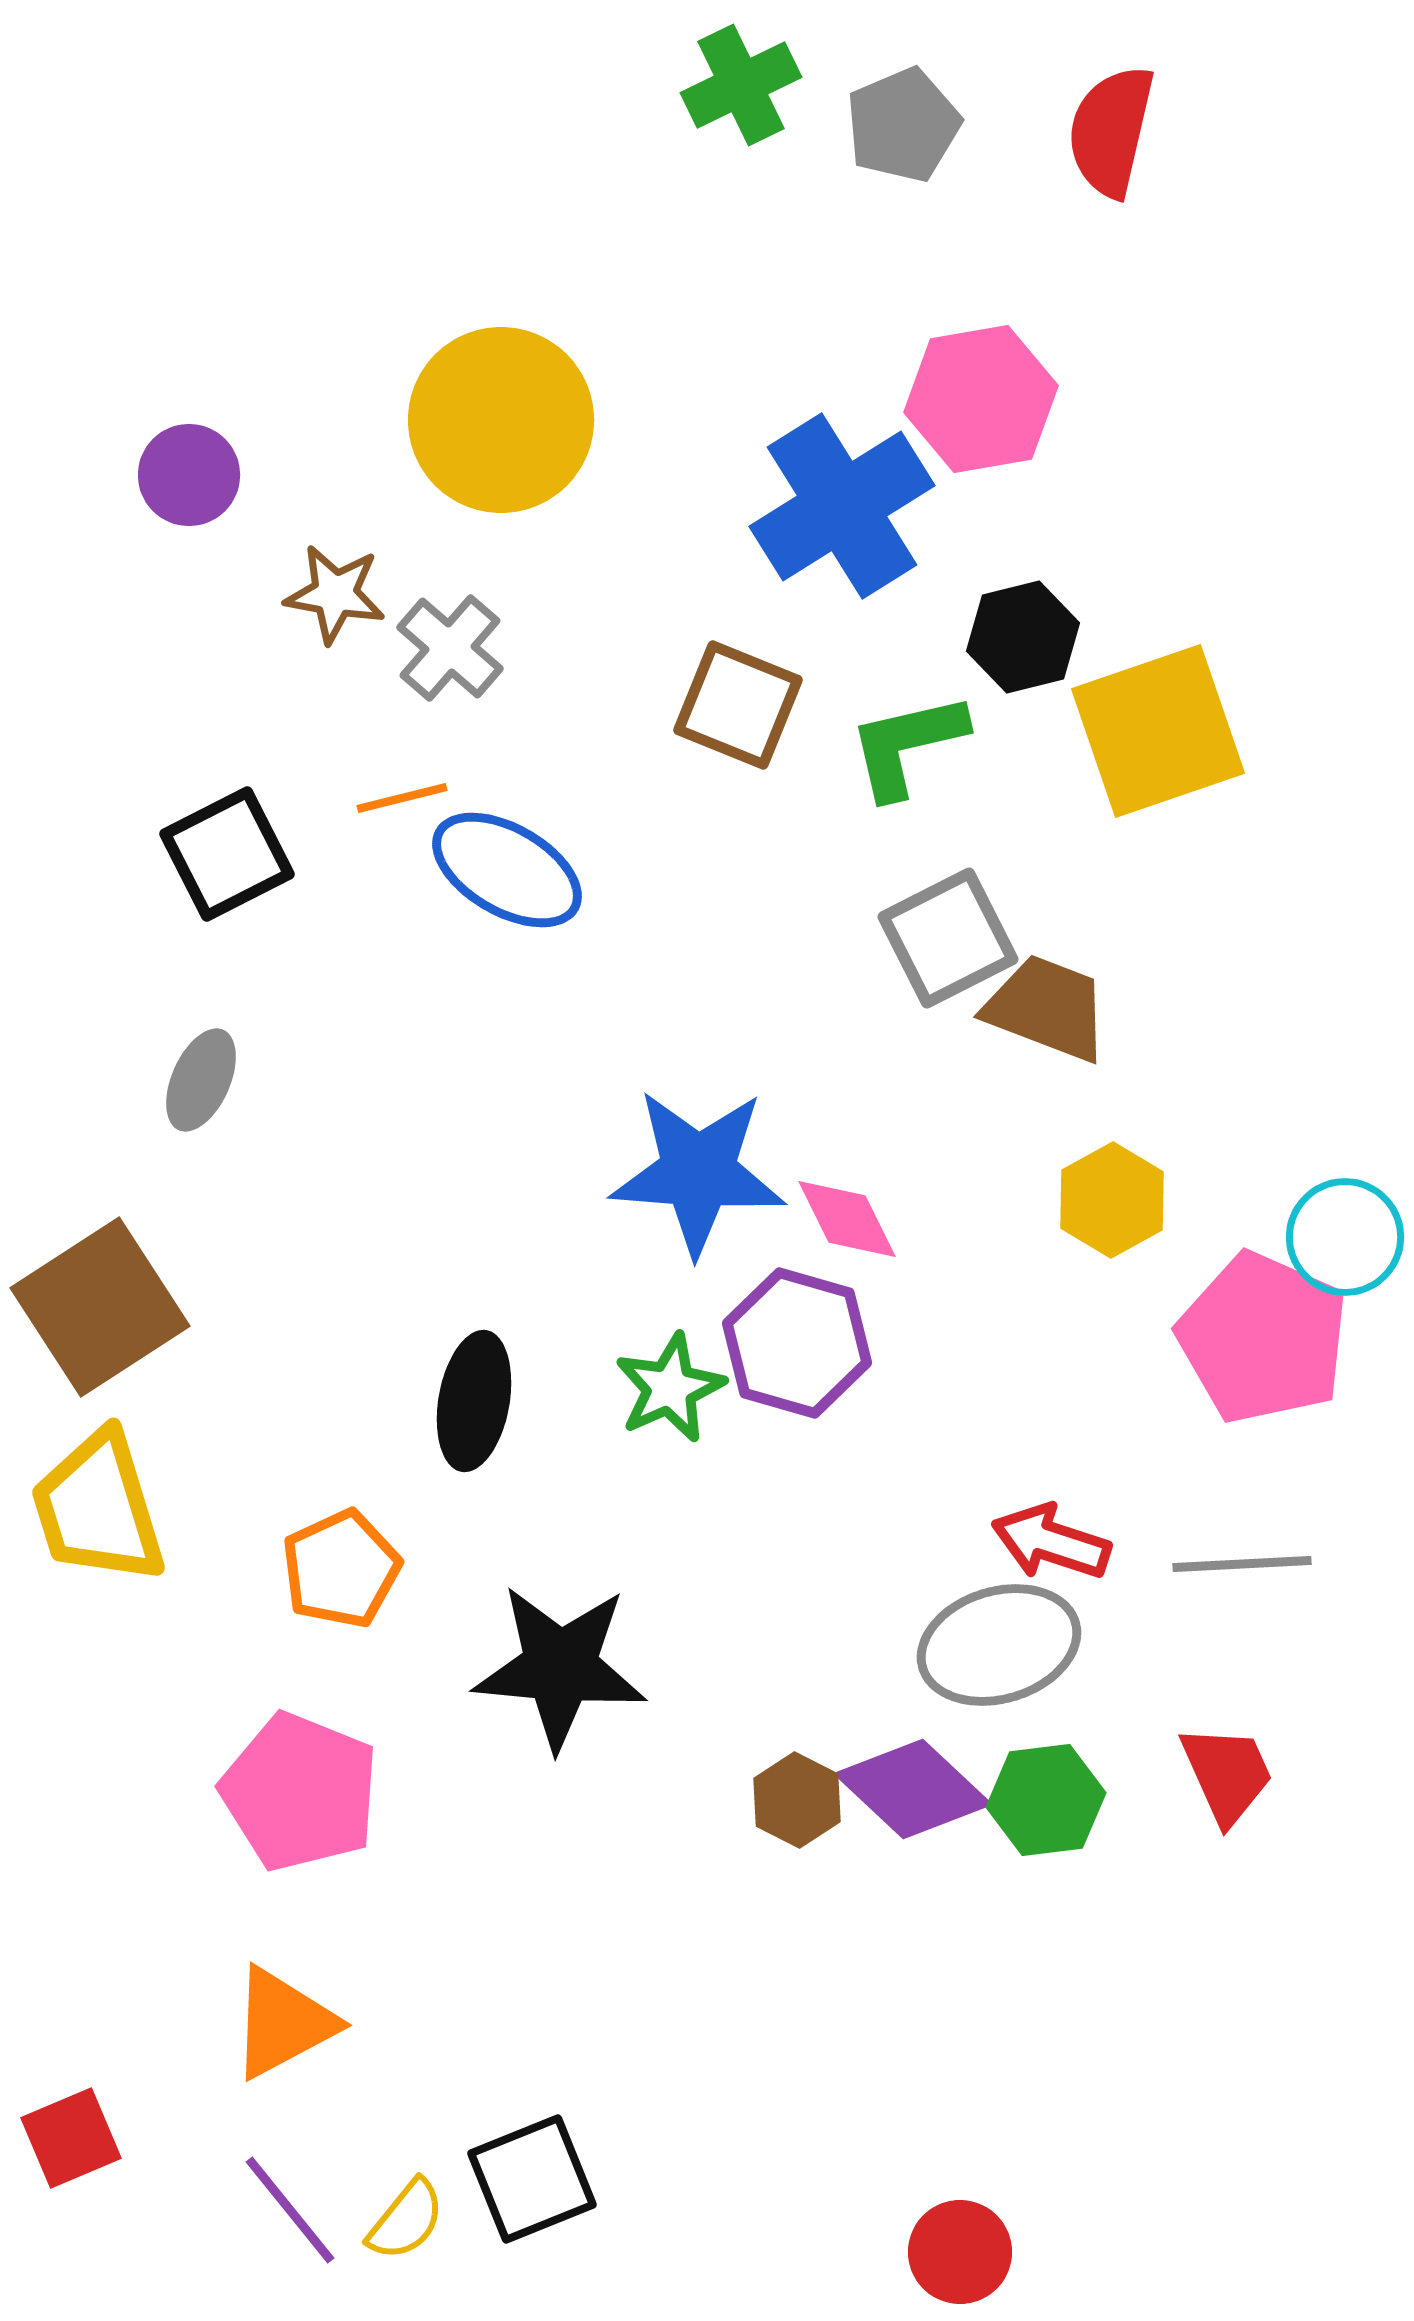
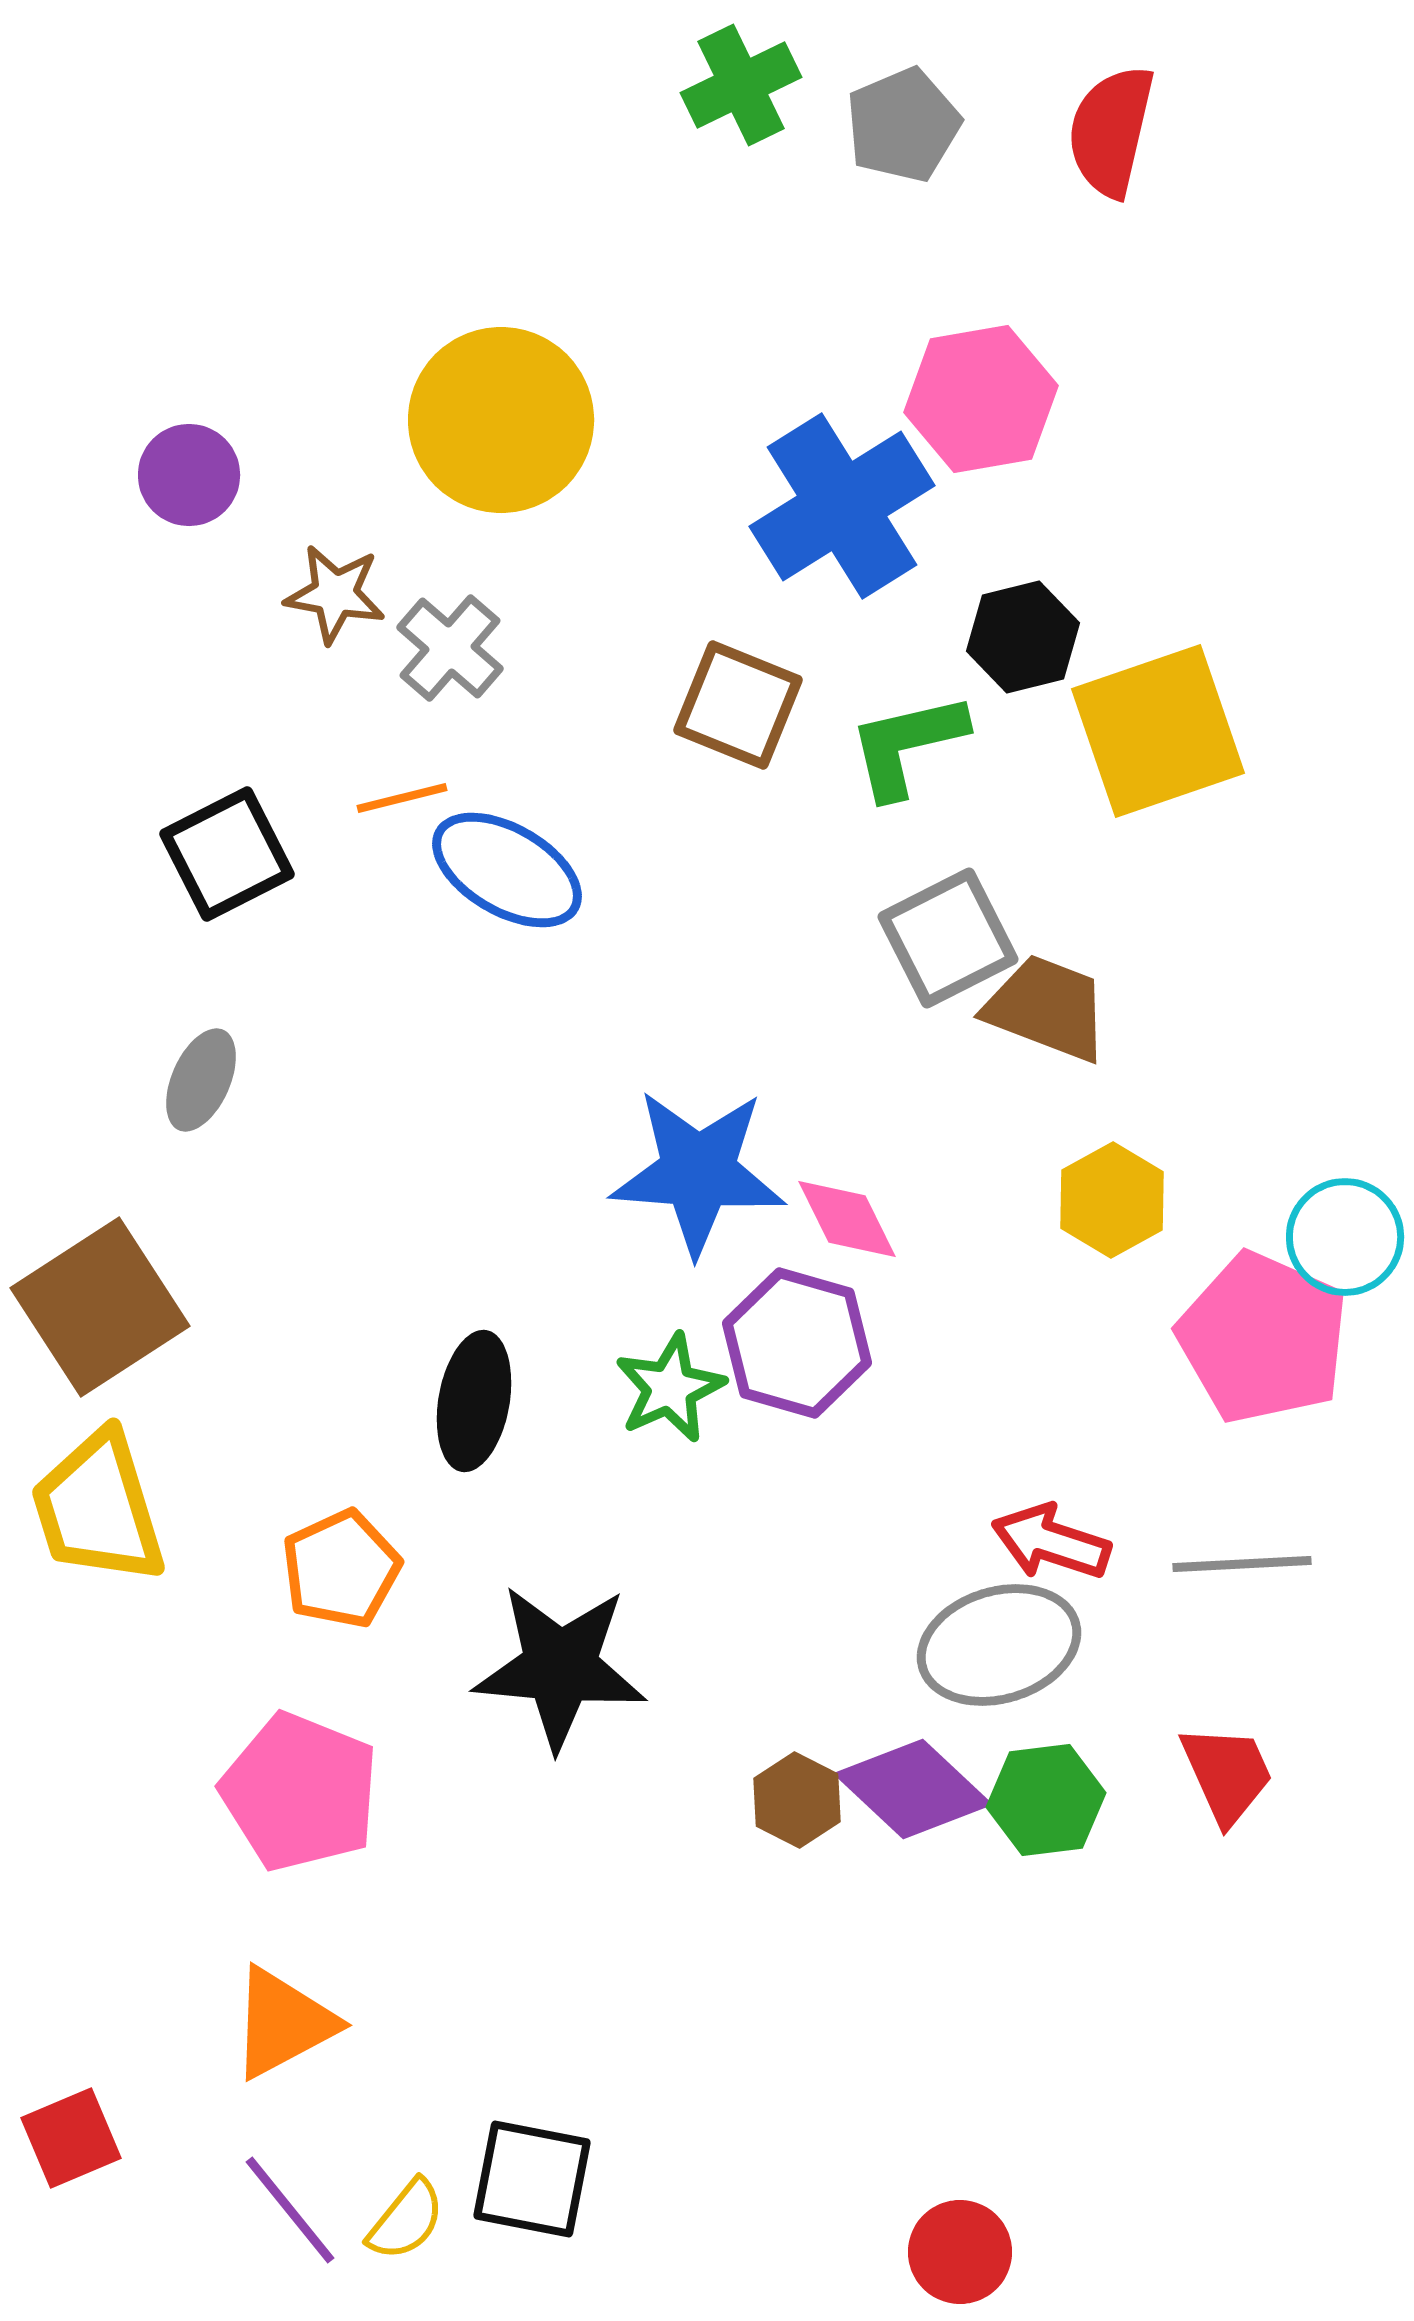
black square at (532, 2179): rotated 33 degrees clockwise
